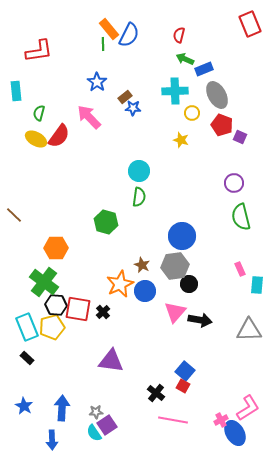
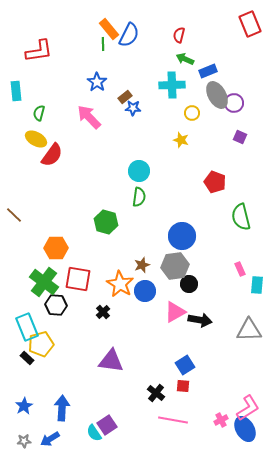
blue rectangle at (204, 69): moved 4 px right, 2 px down
cyan cross at (175, 91): moved 3 px left, 6 px up
red pentagon at (222, 125): moved 7 px left, 57 px down
red semicircle at (59, 136): moved 7 px left, 19 px down
purple circle at (234, 183): moved 80 px up
brown star at (142, 265): rotated 28 degrees clockwise
orange star at (120, 284): rotated 16 degrees counterclockwise
red square at (78, 309): moved 30 px up
pink triangle at (175, 312): rotated 20 degrees clockwise
yellow pentagon at (52, 327): moved 11 px left, 17 px down
blue square at (185, 371): moved 6 px up; rotated 18 degrees clockwise
red square at (183, 386): rotated 24 degrees counterclockwise
blue star at (24, 406): rotated 12 degrees clockwise
gray star at (96, 412): moved 72 px left, 29 px down
blue ellipse at (235, 433): moved 10 px right, 4 px up
blue arrow at (52, 440): moved 2 px left, 1 px up; rotated 60 degrees clockwise
